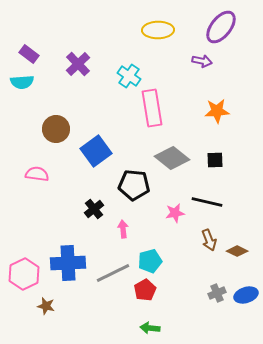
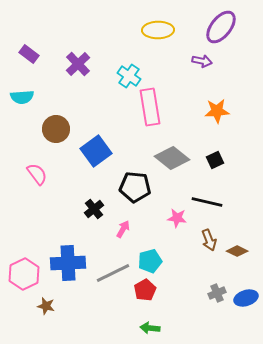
cyan semicircle: moved 15 px down
pink rectangle: moved 2 px left, 1 px up
black square: rotated 24 degrees counterclockwise
pink semicircle: rotated 45 degrees clockwise
black pentagon: moved 1 px right, 2 px down
pink star: moved 2 px right, 5 px down; rotated 18 degrees clockwise
pink arrow: rotated 36 degrees clockwise
blue ellipse: moved 3 px down
